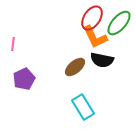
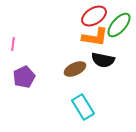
red ellipse: moved 2 px right, 2 px up; rotated 25 degrees clockwise
green ellipse: moved 2 px down
orange L-shape: rotated 56 degrees counterclockwise
black semicircle: moved 1 px right
brown ellipse: moved 2 px down; rotated 15 degrees clockwise
purple pentagon: moved 2 px up
